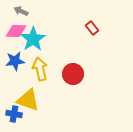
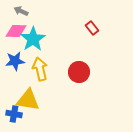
red circle: moved 6 px right, 2 px up
yellow triangle: rotated 10 degrees counterclockwise
